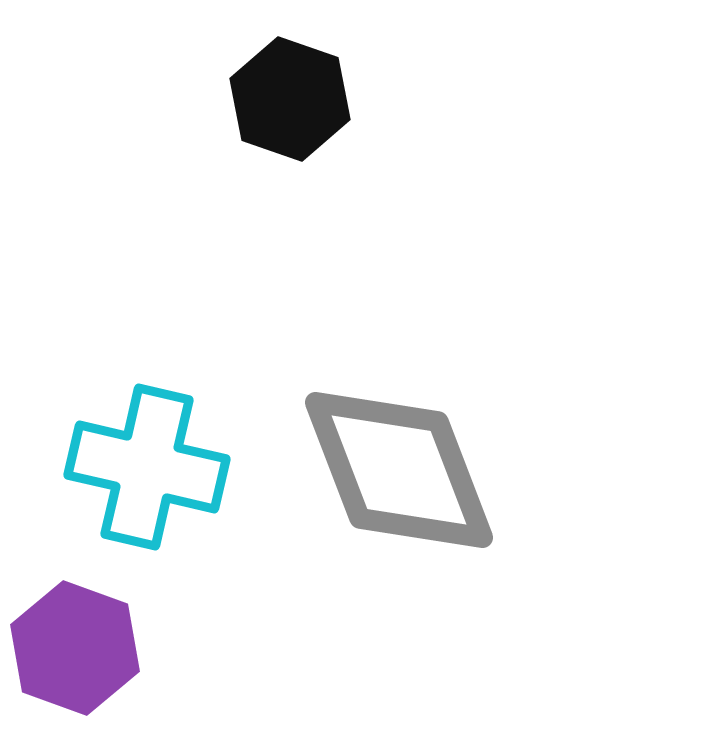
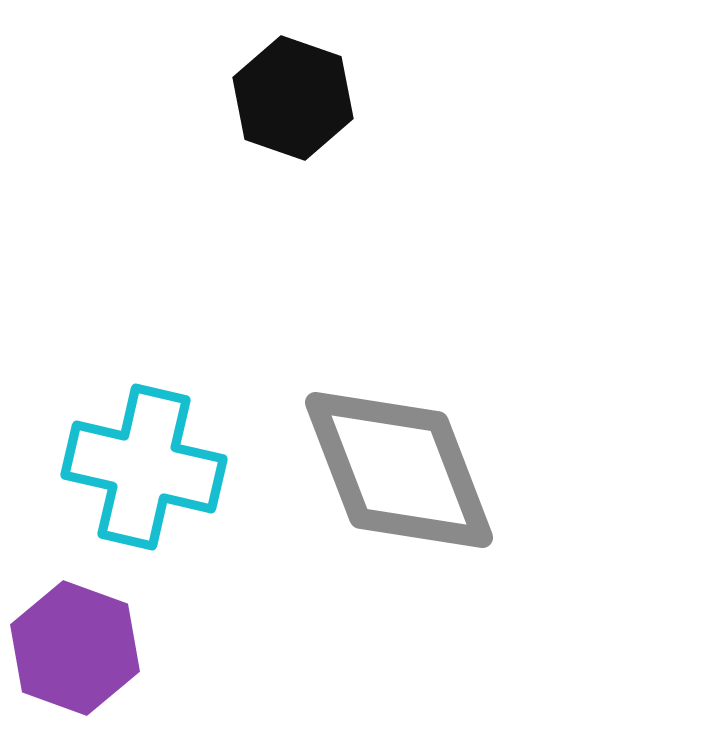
black hexagon: moved 3 px right, 1 px up
cyan cross: moved 3 px left
